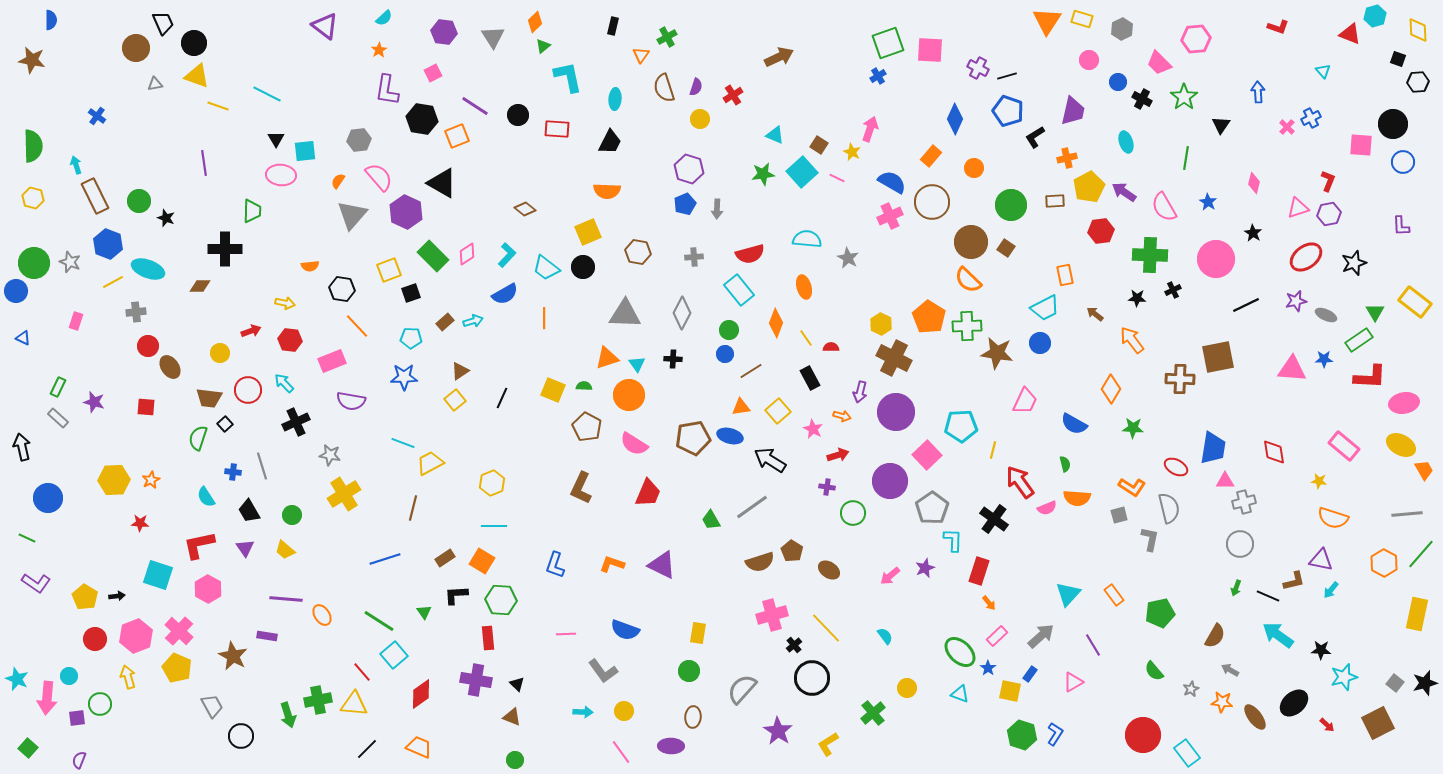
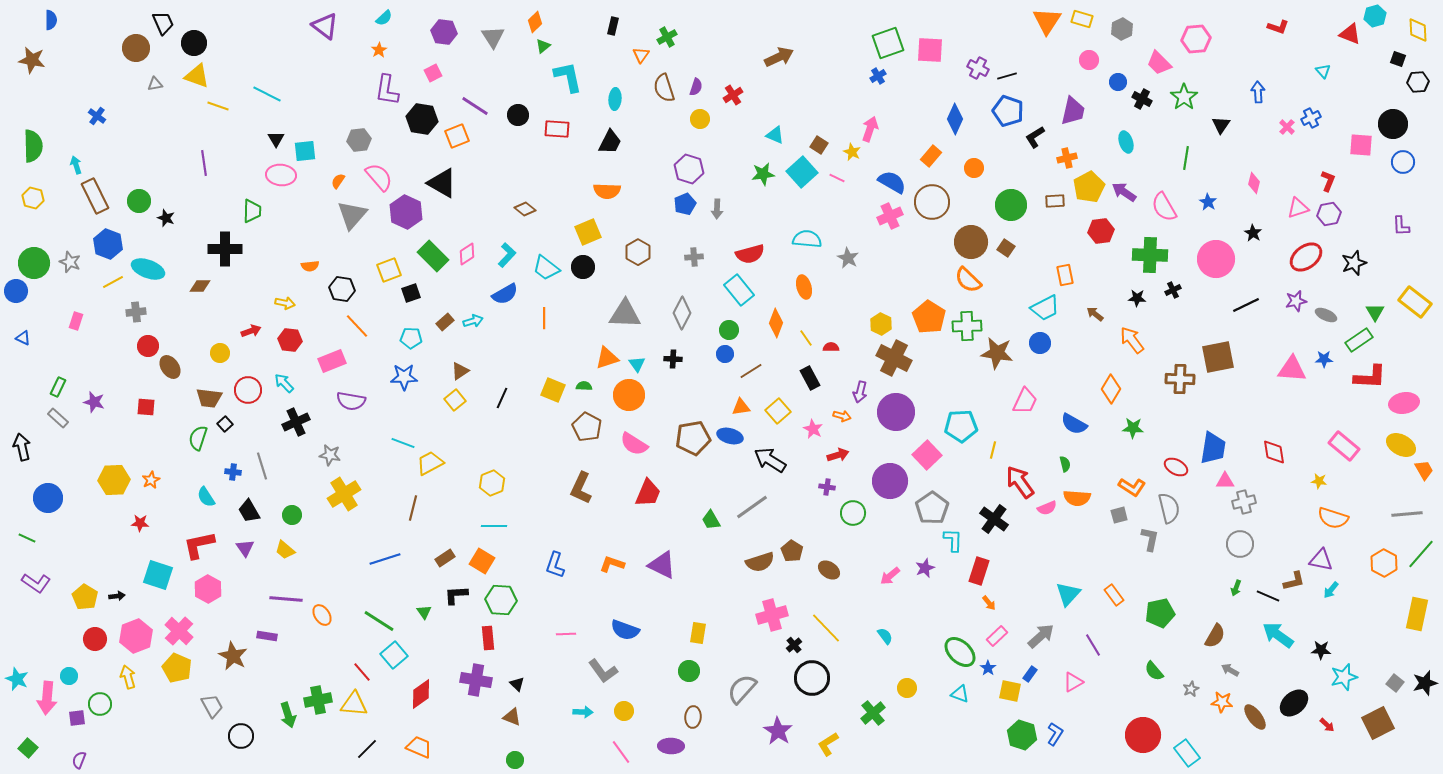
brown hexagon at (638, 252): rotated 20 degrees clockwise
